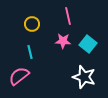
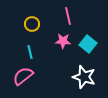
pink semicircle: moved 4 px right
